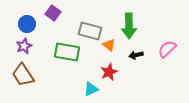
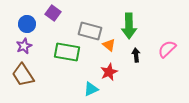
black arrow: rotated 96 degrees clockwise
